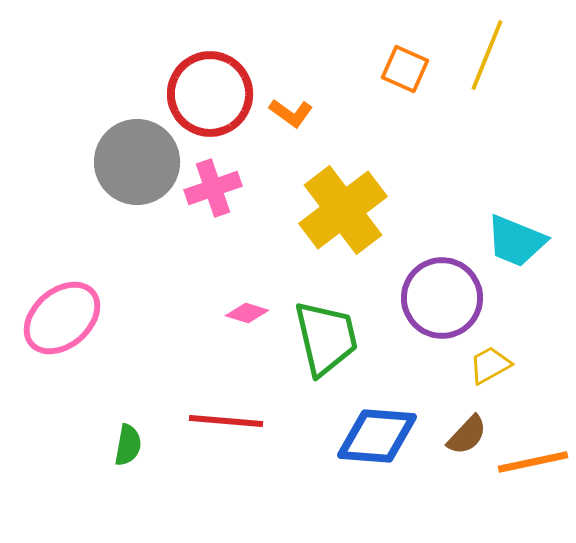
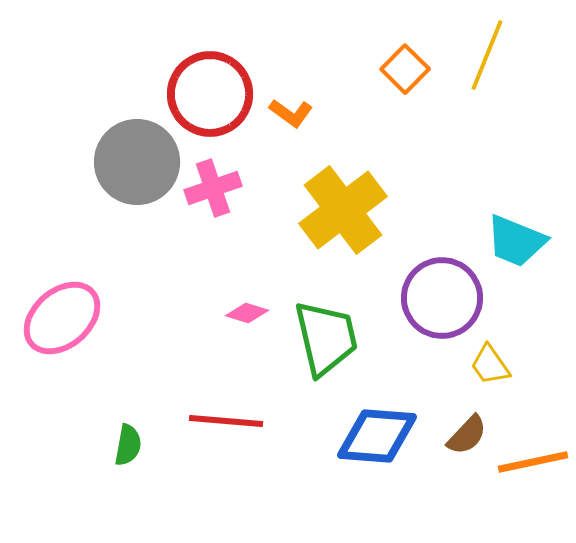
orange square: rotated 21 degrees clockwise
yellow trapezoid: rotated 96 degrees counterclockwise
